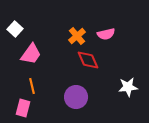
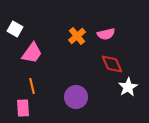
white square: rotated 14 degrees counterclockwise
pink trapezoid: moved 1 px right, 1 px up
red diamond: moved 24 px right, 4 px down
white star: rotated 24 degrees counterclockwise
pink rectangle: rotated 18 degrees counterclockwise
